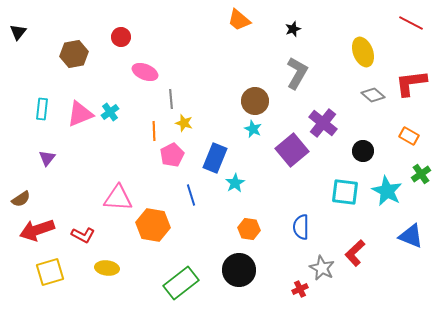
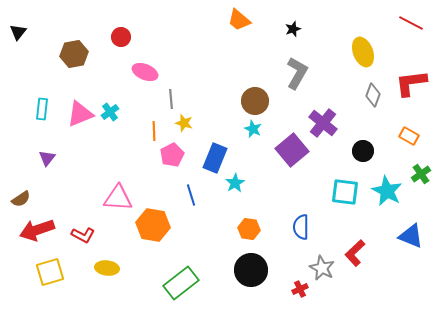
gray diamond at (373, 95): rotated 70 degrees clockwise
black circle at (239, 270): moved 12 px right
